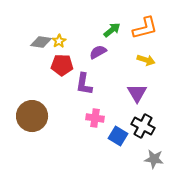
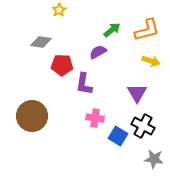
orange L-shape: moved 2 px right, 2 px down
yellow star: moved 31 px up
yellow arrow: moved 5 px right, 1 px down
